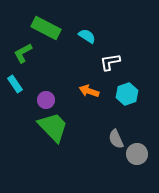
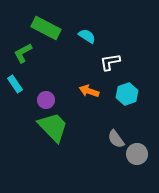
gray semicircle: rotated 12 degrees counterclockwise
